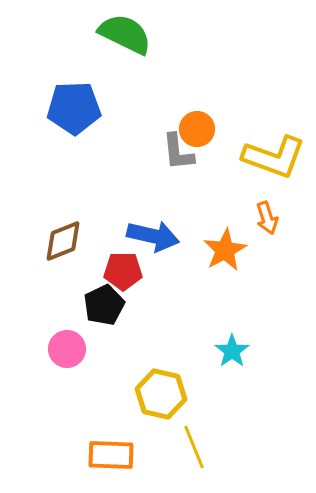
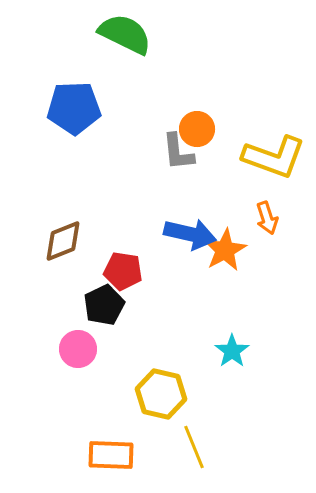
blue arrow: moved 37 px right, 2 px up
red pentagon: rotated 9 degrees clockwise
pink circle: moved 11 px right
